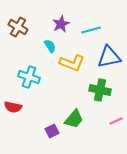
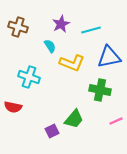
brown cross: rotated 12 degrees counterclockwise
